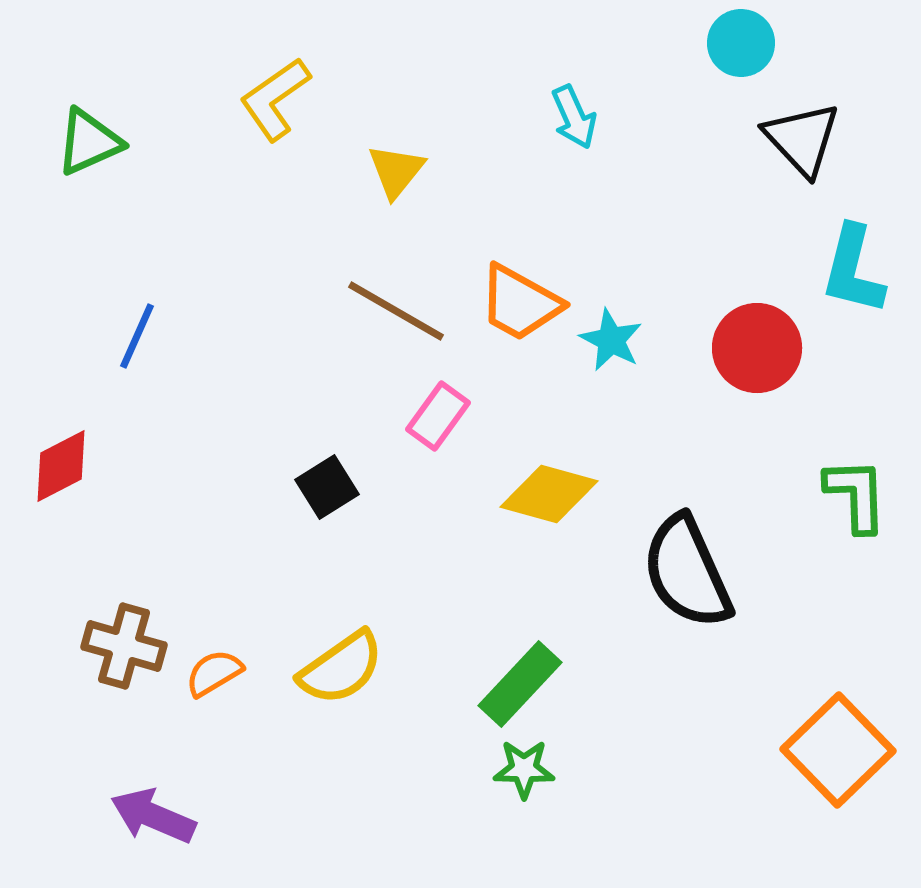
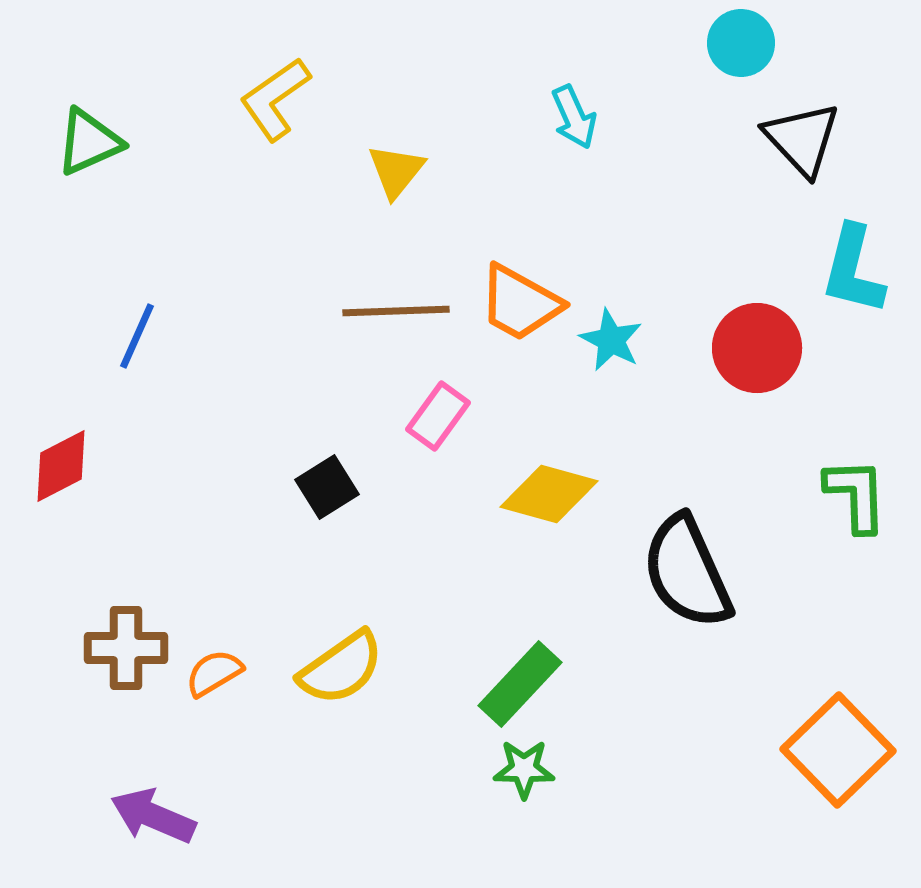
brown line: rotated 32 degrees counterclockwise
brown cross: moved 2 px right, 2 px down; rotated 16 degrees counterclockwise
